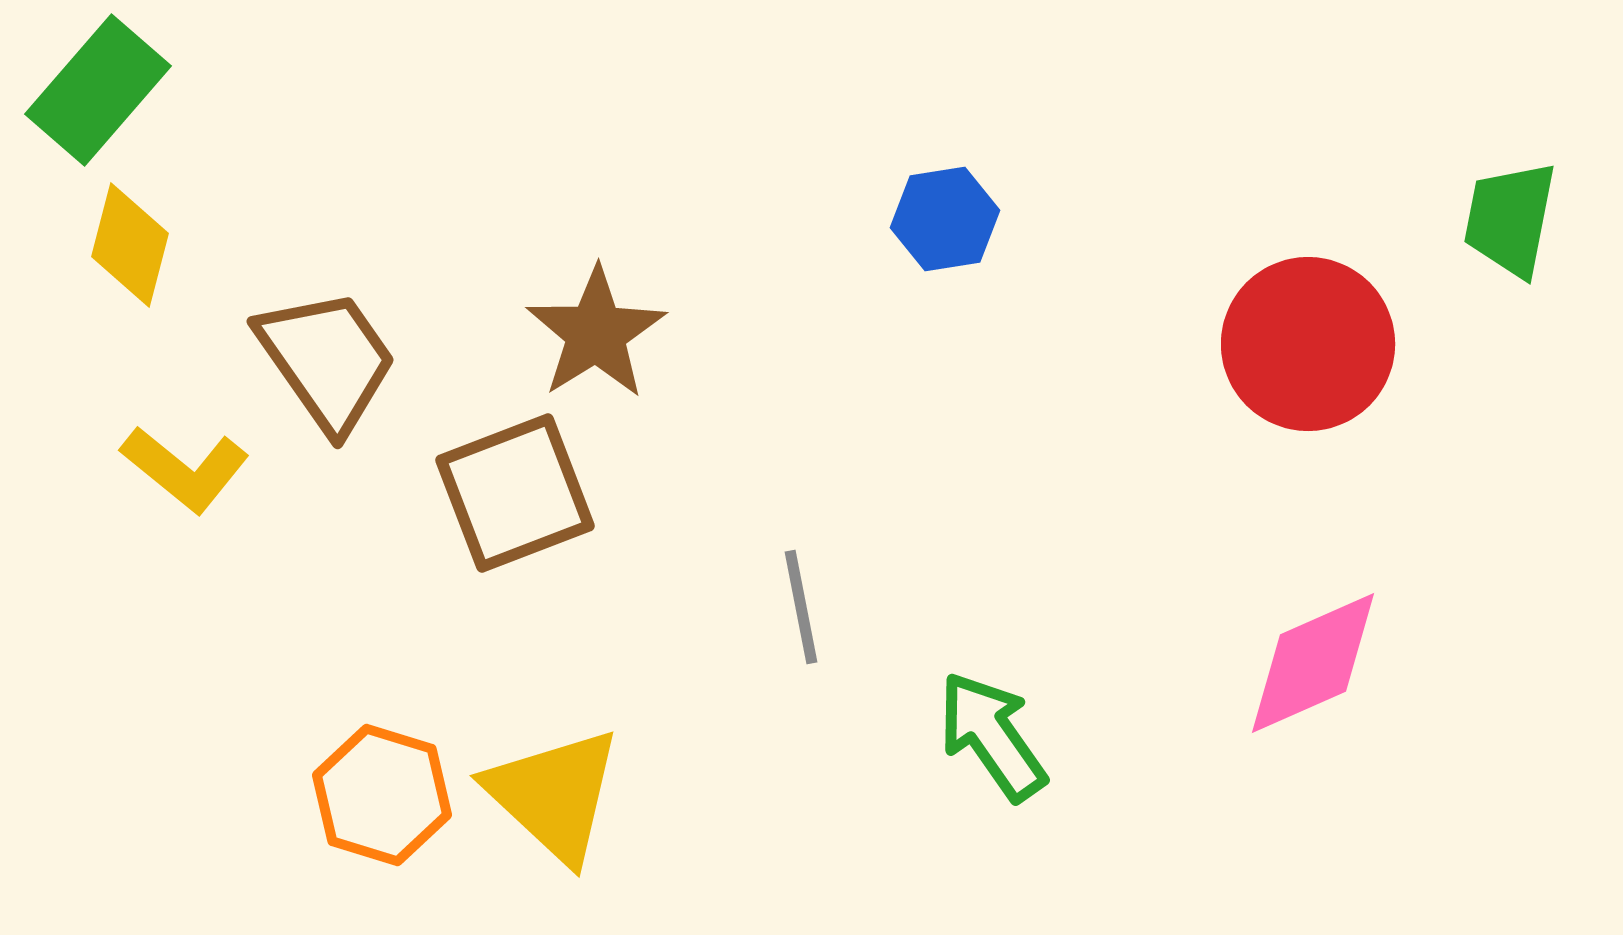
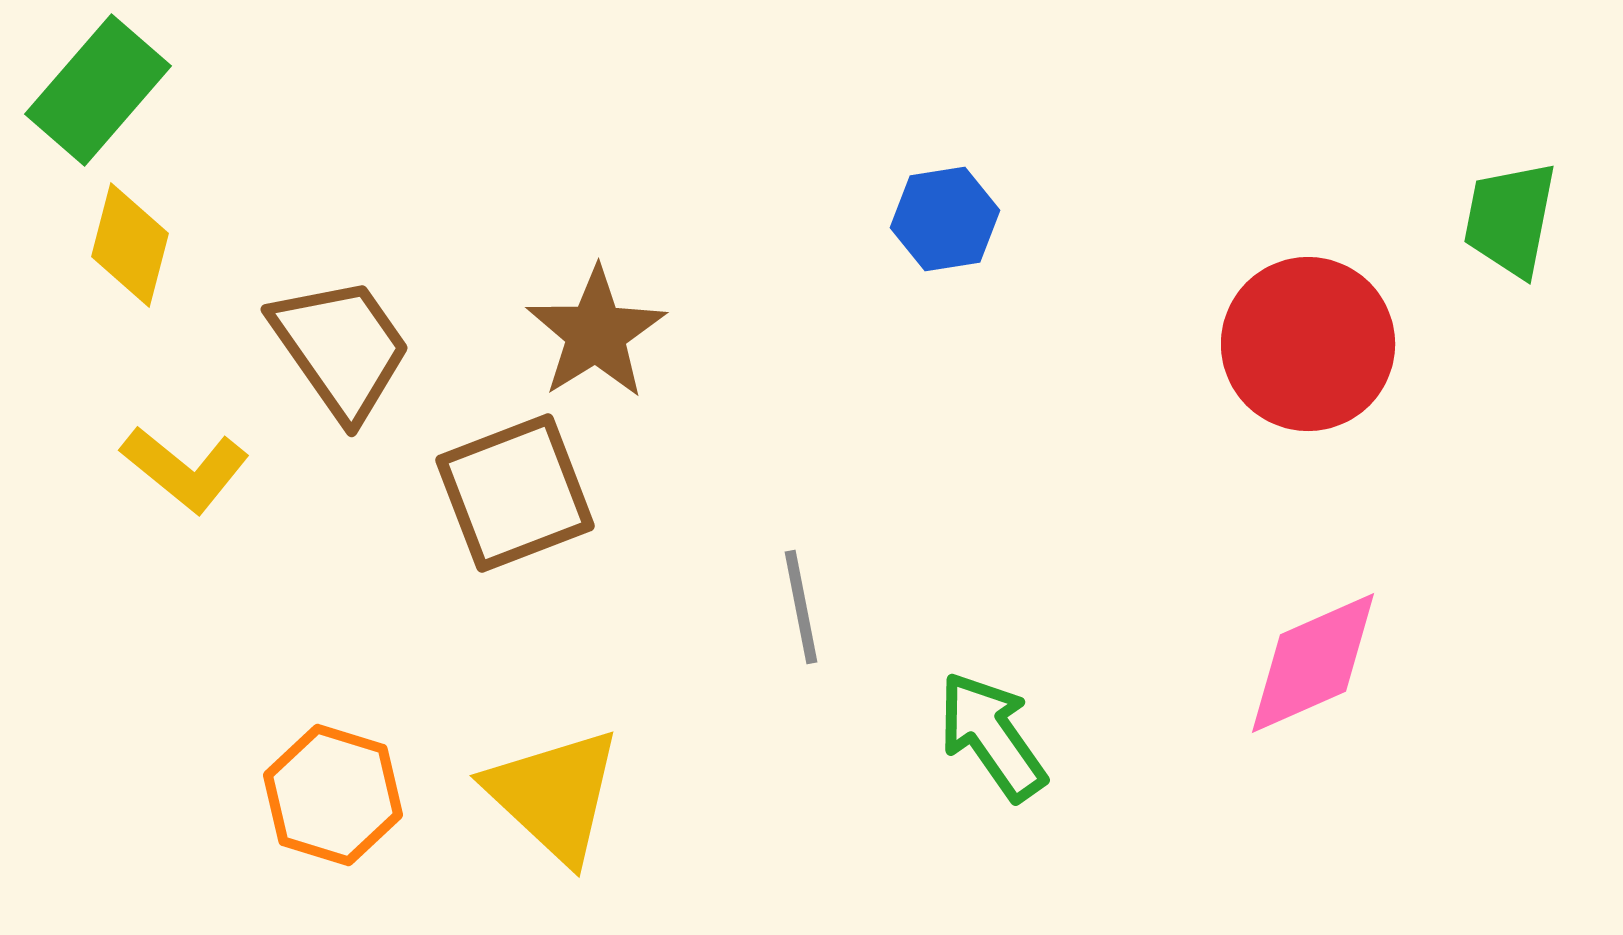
brown trapezoid: moved 14 px right, 12 px up
orange hexagon: moved 49 px left
